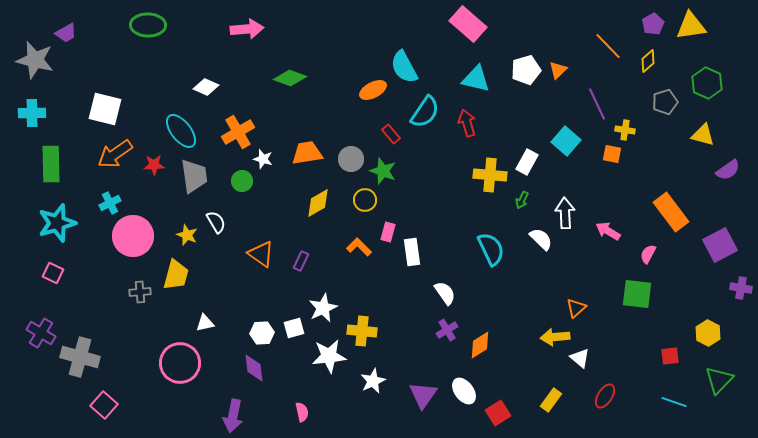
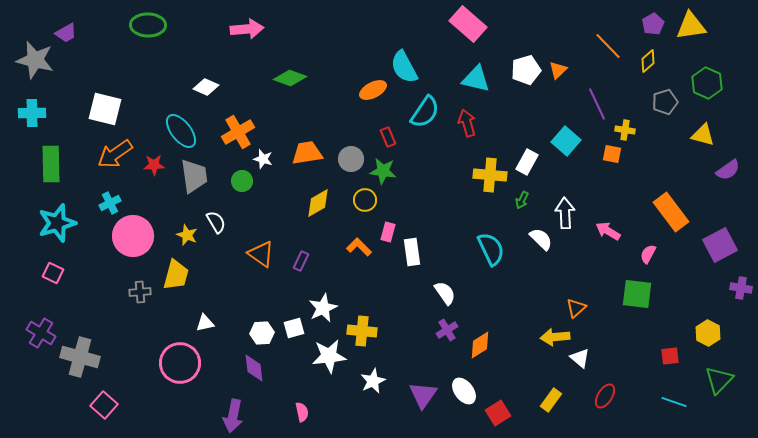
red rectangle at (391, 134): moved 3 px left, 3 px down; rotated 18 degrees clockwise
green star at (383, 171): rotated 12 degrees counterclockwise
